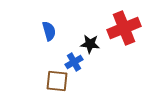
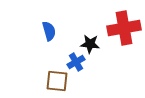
red cross: rotated 12 degrees clockwise
blue cross: moved 2 px right
